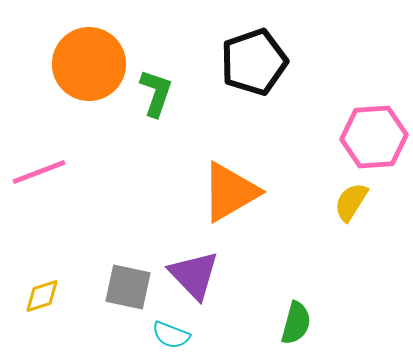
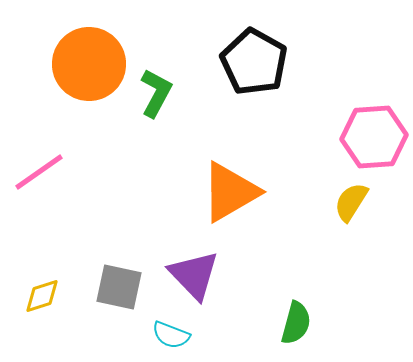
black pentagon: rotated 24 degrees counterclockwise
green L-shape: rotated 9 degrees clockwise
pink line: rotated 14 degrees counterclockwise
gray square: moved 9 px left
